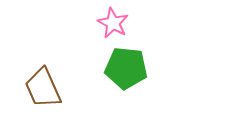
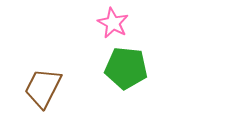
brown trapezoid: rotated 51 degrees clockwise
